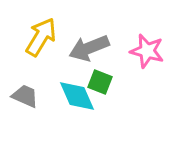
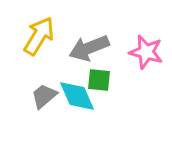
yellow arrow: moved 2 px left, 1 px up
pink star: moved 1 px left, 1 px down
green square: moved 1 px left, 2 px up; rotated 15 degrees counterclockwise
gray trapezoid: moved 19 px right; rotated 64 degrees counterclockwise
